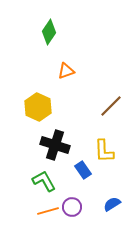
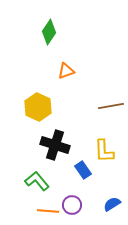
brown line: rotated 35 degrees clockwise
green L-shape: moved 7 px left; rotated 10 degrees counterclockwise
purple circle: moved 2 px up
orange line: rotated 20 degrees clockwise
